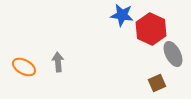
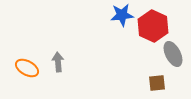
blue star: rotated 15 degrees counterclockwise
red hexagon: moved 2 px right, 3 px up
orange ellipse: moved 3 px right, 1 px down
brown square: rotated 18 degrees clockwise
